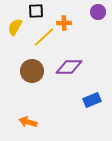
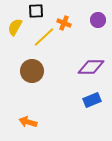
purple circle: moved 8 px down
orange cross: rotated 24 degrees clockwise
purple diamond: moved 22 px right
